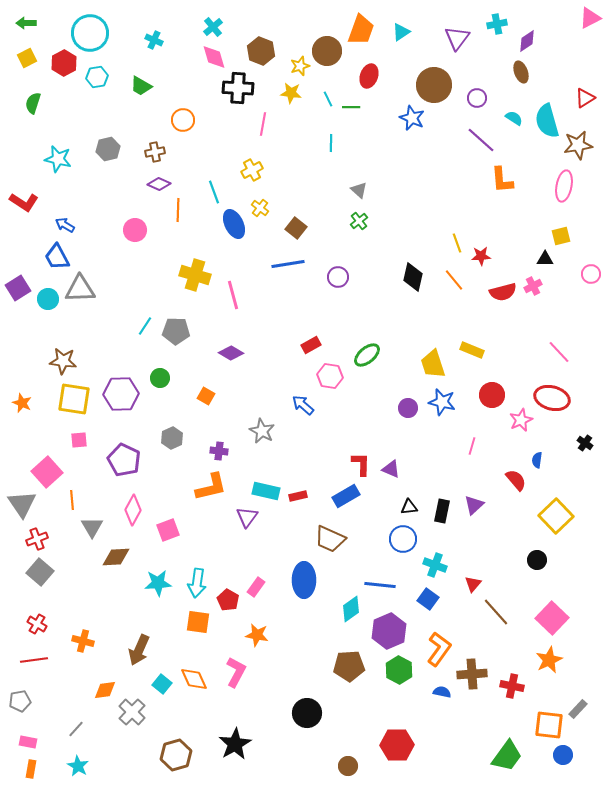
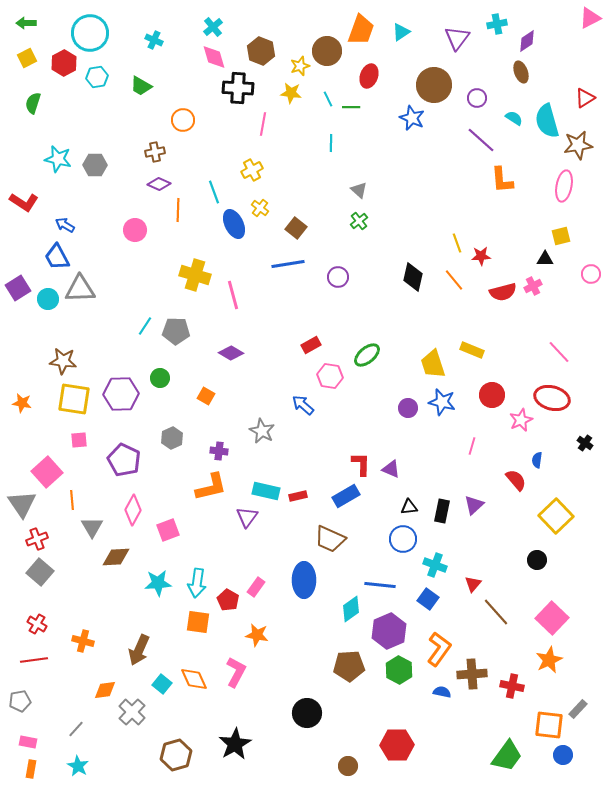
gray hexagon at (108, 149): moved 13 px left, 16 px down; rotated 15 degrees clockwise
orange star at (22, 403): rotated 12 degrees counterclockwise
